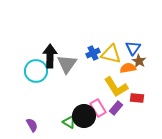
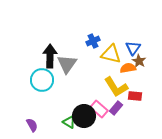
blue cross: moved 12 px up
cyan circle: moved 6 px right, 9 px down
red rectangle: moved 2 px left, 2 px up
pink rectangle: moved 1 px right, 1 px down; rotated 18 degrees counterclockwise
